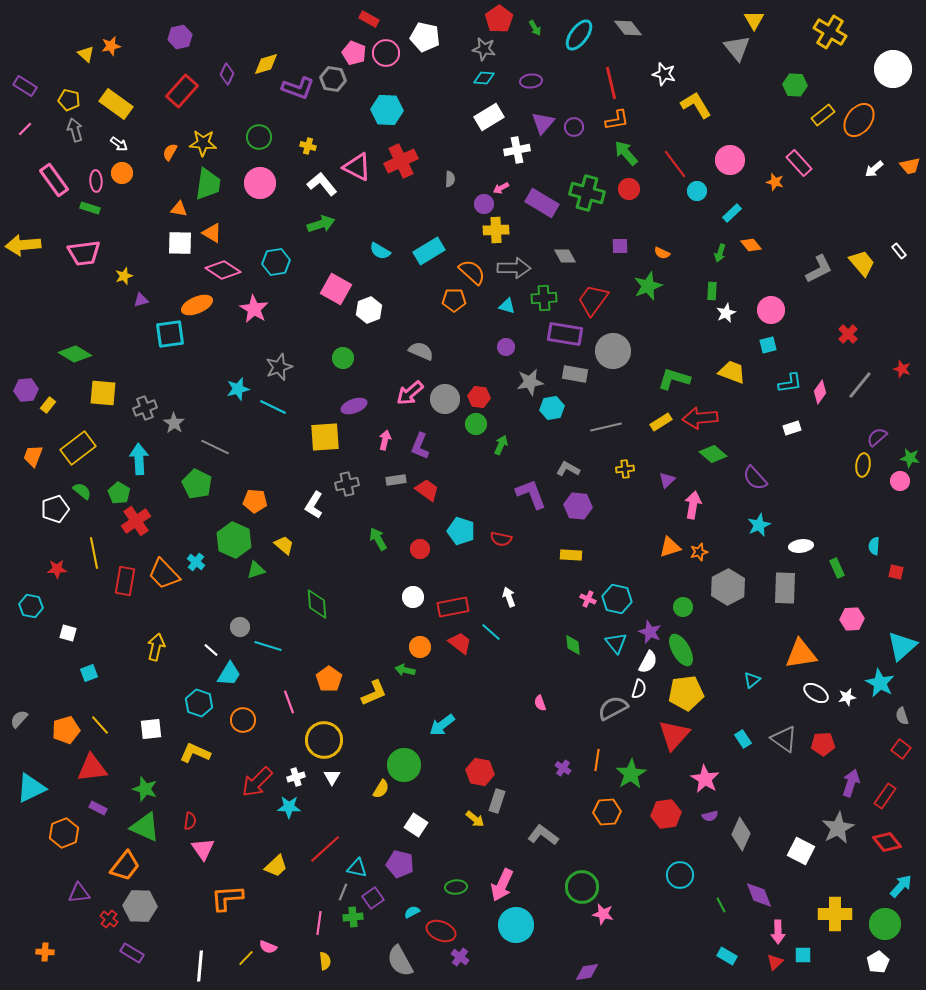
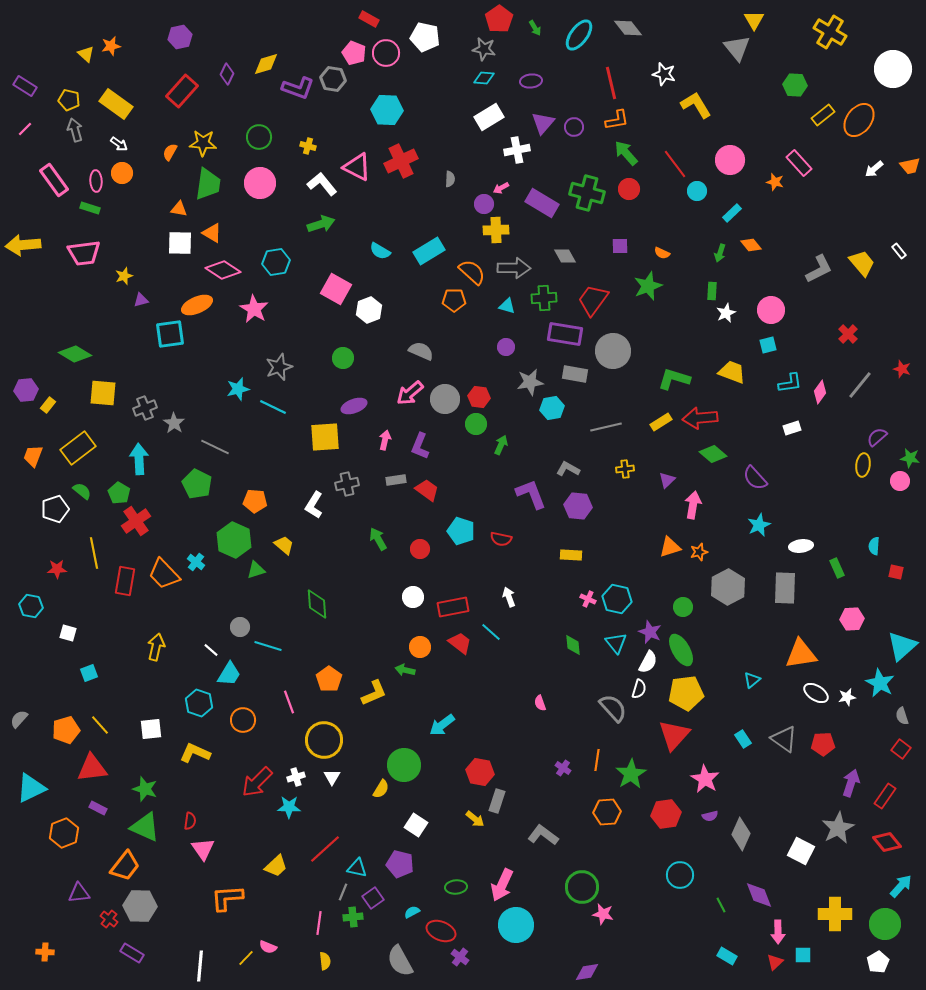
gray semicircle at (613, 708): rotated 76 degrees clockwise
